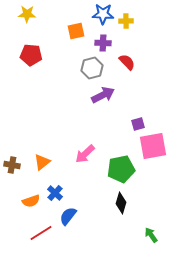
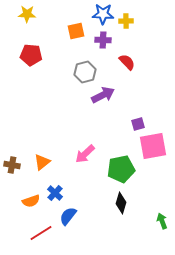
purple cross: moved 3 px up
gray hexagon: moved 7 px left, 4 px down
green arrow: moved 11 px right, 14 px up; rotated 14 degrees clockwise
